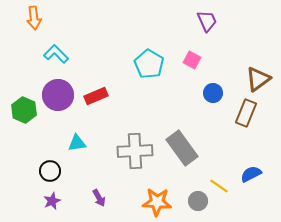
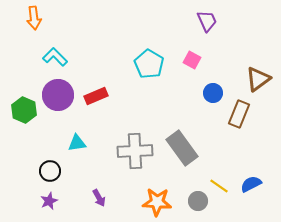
cyan L-shape: moved 1 px left, 3 px down
brown rectangle: moved 7 px left, 1 px down
blue semicircle: moved 10 px down
purple star: moved 3 px left
